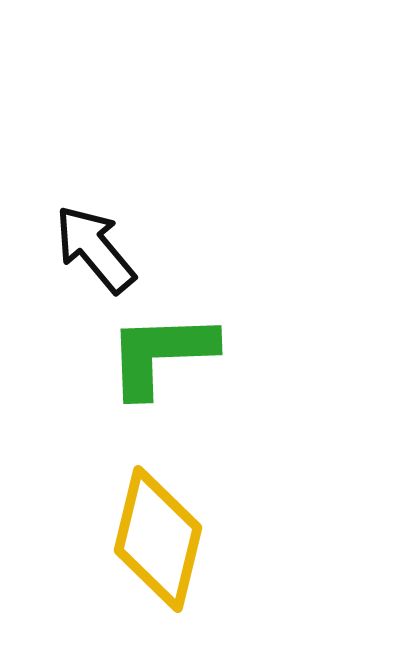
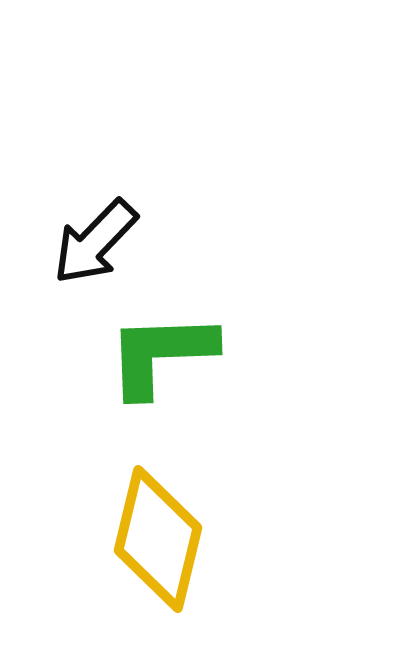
black arrow: moved 7 px up; rotated 96 degrees counterclockwise
